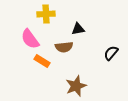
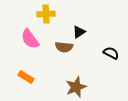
black triangle: moved 1 px right, 3 px down; rotated 24 degrees counterclockwise
brown semicircle: rotated 12 degrees clockwise
black semicircle: rotated 77 degrees clockwise
orange rectangle: moved 16 px left, 16 px down
brown star: moved 1 px down
